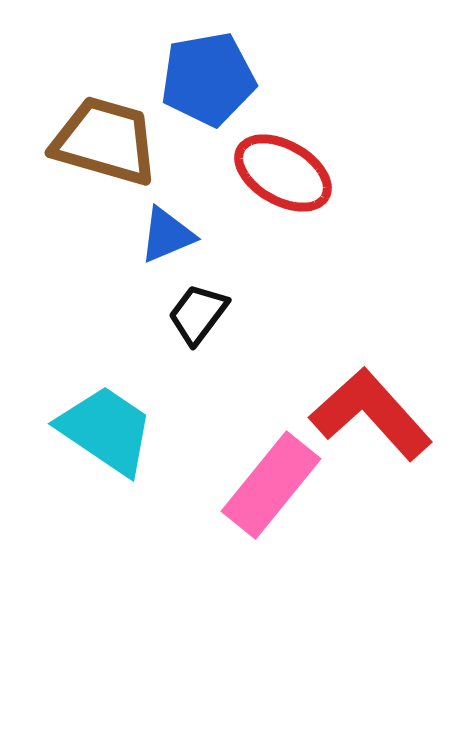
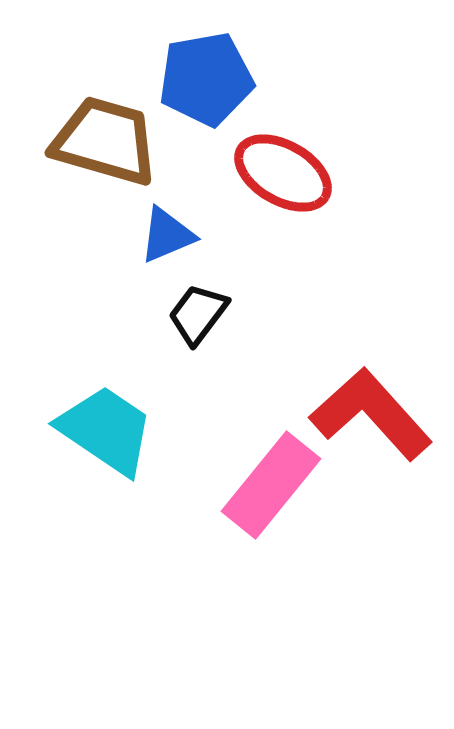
blue pentagon: moved 2 px left
